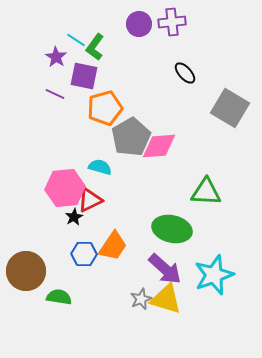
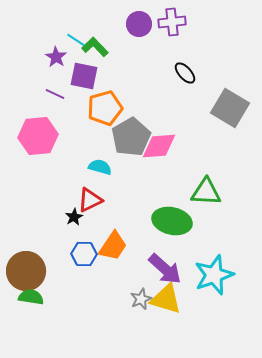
green L-shape: rotated 100 degrees clockwise
pink hexagon: moved 27 px left, 52 px up
green ellipse: moved 8 px up
green semicircle: moved 28 px left
